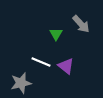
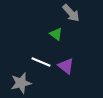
gray arrow: moved 10 px left, 11 px up
green triangle: rotated 24 degrees counterclockwise
